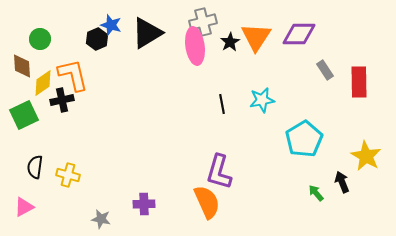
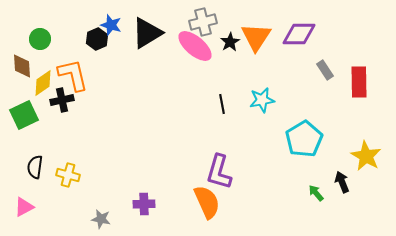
pink ellipse: rotated 42 degrees counterclockwise
